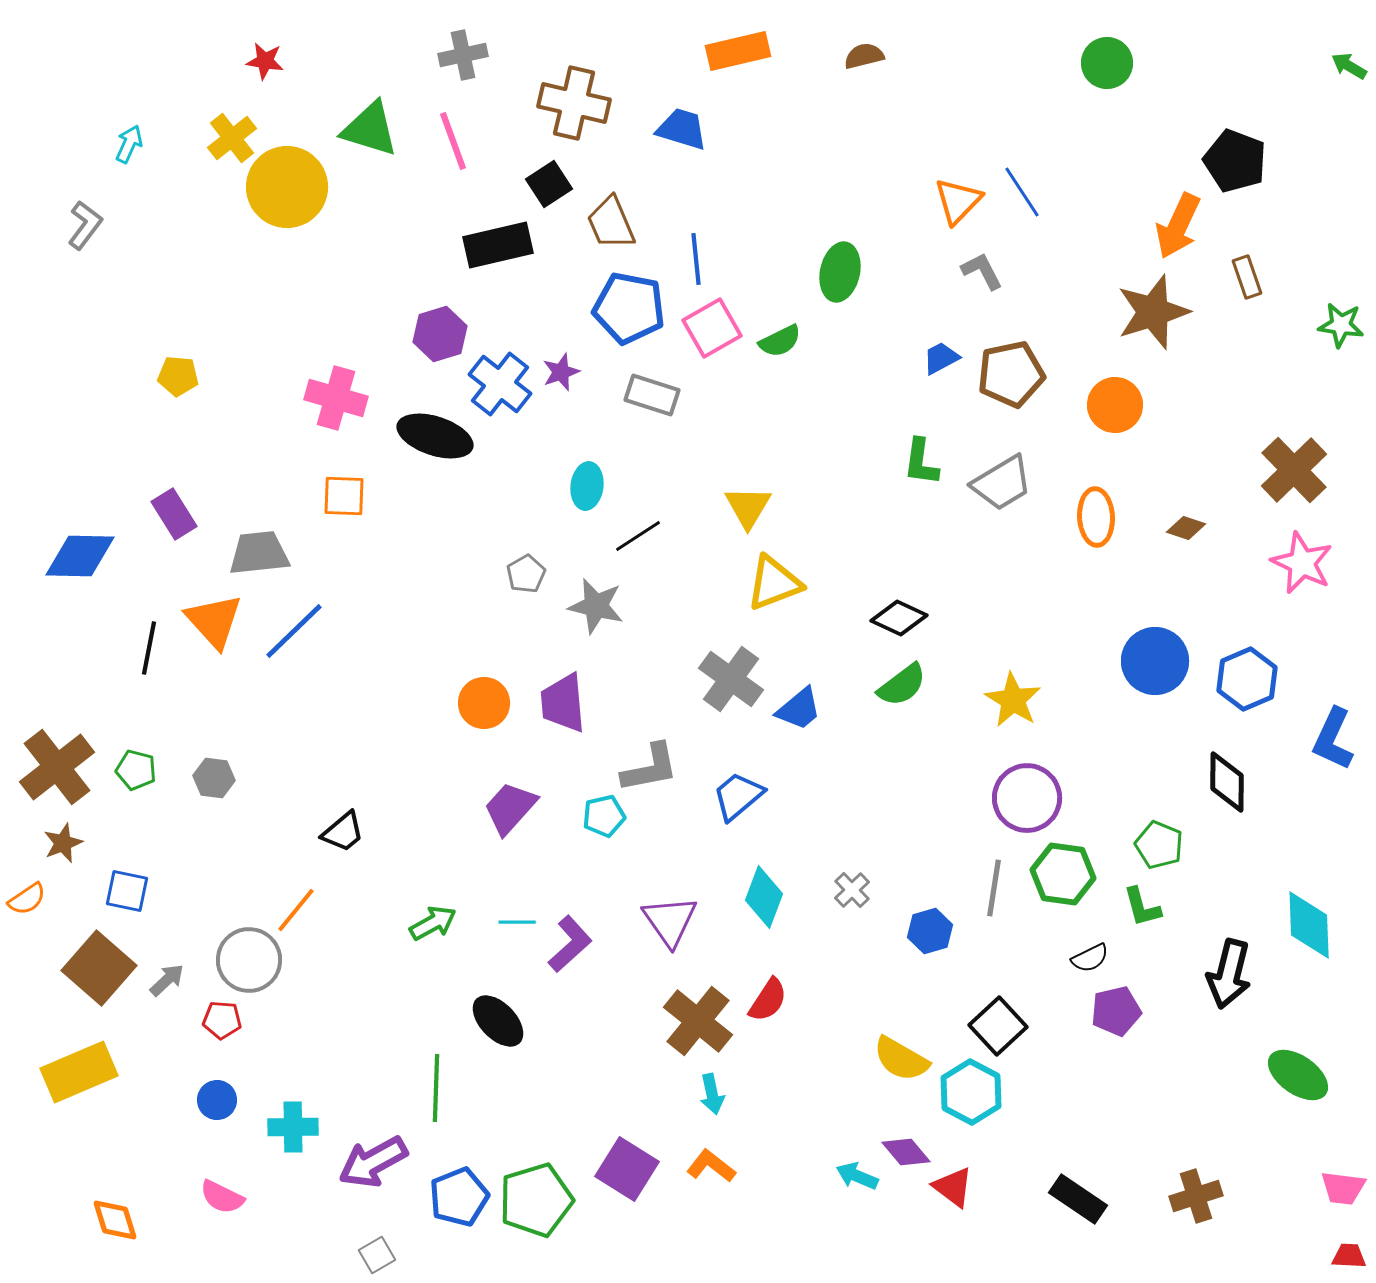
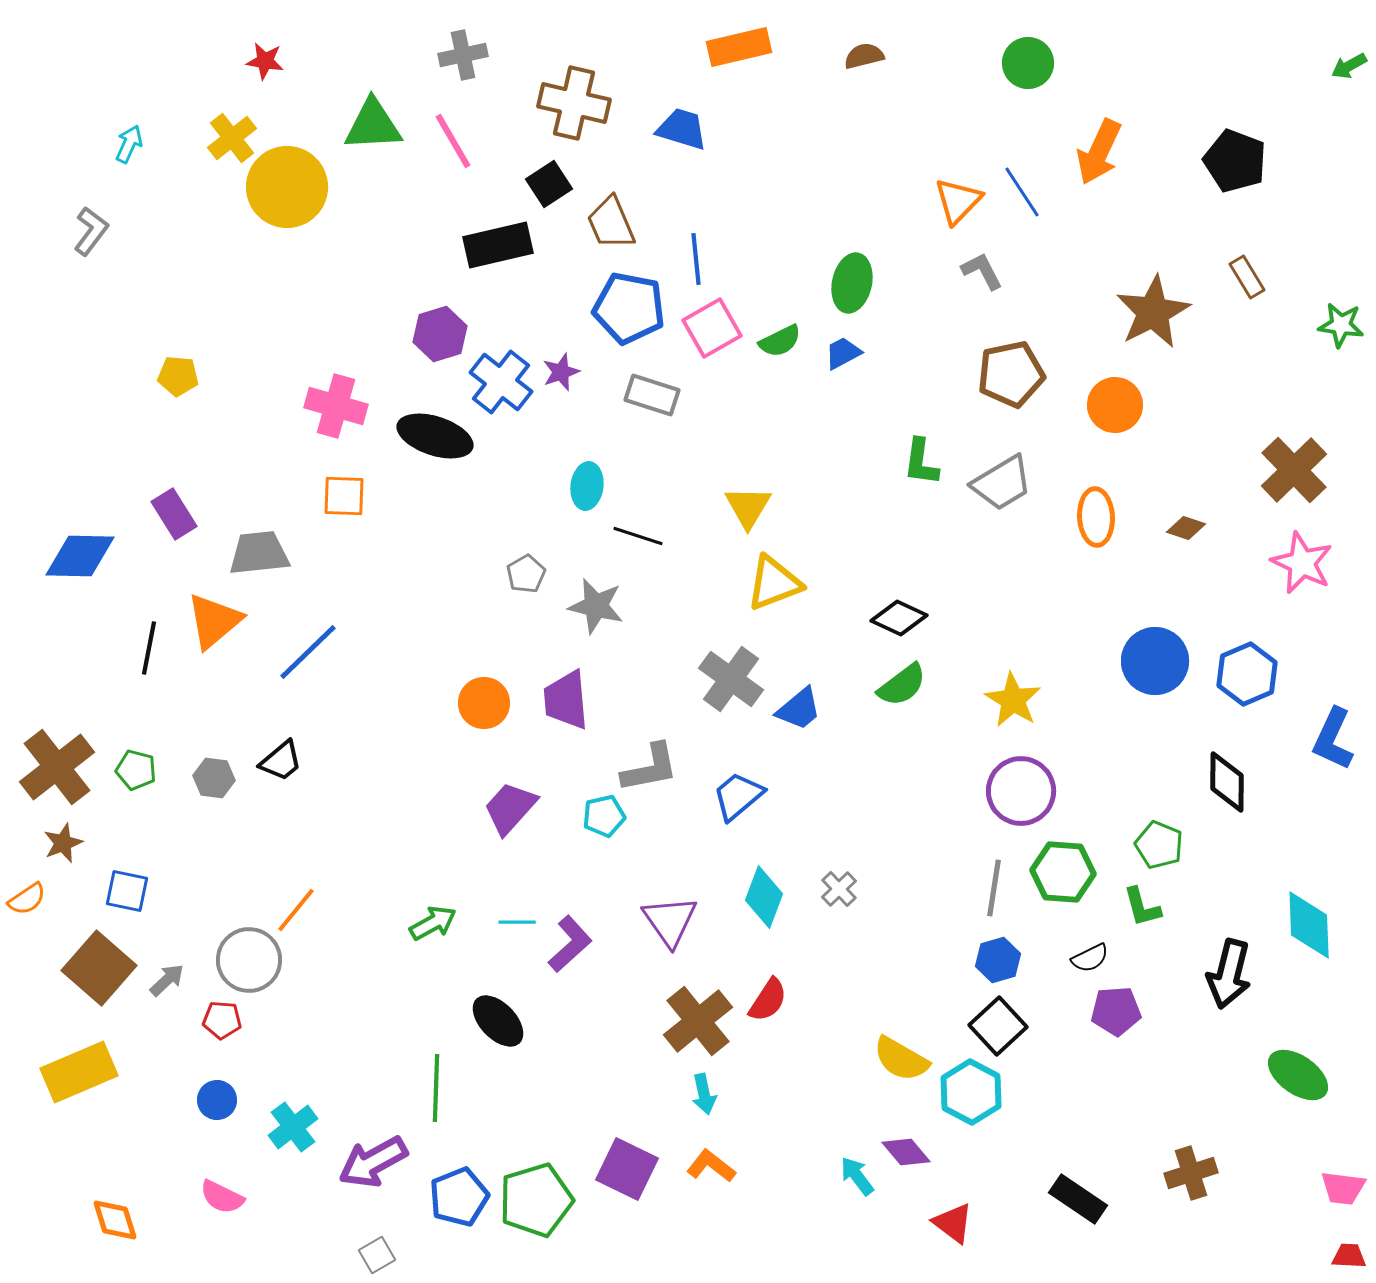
orange rectangle at (738, 51): moved 1 px right, 4 px up
green circle at (1107, 63): moved 79 px left
green arrow at (1349, 66): rotated 60 degrees counterclockwise
green triangle at (370, 129): moved 3 px right, 4 px up; rotated 20 degrees counterclockwise
pink line at (453, 141): rotated 10 degrees counterclockwise
gray L-shape at (85, 225): moved 6 px right, 6 px down
orange arrow at (1178, 226): moved 79 px left, 74 px up
green ellipse at (840, 272): moved 12 px right, 11 px down
brown rectangle at (1247, 277): rotated 12 degrees counterclockwise
brown star at (1153, 312): rotated 10 degrees counterclockwise
blue trapezoid at (941, 358): moved 98 px left, 5 px up
blue cross at (500, 384): moved 1 px right, 2 px up
pink cross at (336, 398): moved 8 px down
black line at (638, 536): rotated 51 degrees clockwise
orange triangle at (214, 621): rotated 32 degrees clockwise
blue line at (294, 631): moved 14 px right, 21 px down
blue hexagon at (1247, 679): moved 5 px up
purple trapezoid at (563, 703): moved 3 px right, 3 px up
purple circle at (1027, 798): moved 6 px left, 7 px up
black trapezoid at (343, 832): moved 62 px left, 71 px up
green hexagon at (1063, 874): moved 2 px up; rotated 4 degrees counterclockwise
gray cross at (852, 890): moved 13 px left, 1 px up
blue hexagon at (930, 931): moved 68 px right, 29 px down
purple pentagon at (1116, 1011): rotated 9 degrees clockwise
brown cross at (698, 1021): rotated 12 degrees clockwise
cyan arrow at (712, 1094): moved 8 px left
cyan cross at (293, 1127): rotated 36 degrees counterclockwise
purple square at (627, 1169): rotated 6 degrees counterclockwise
cyan arrow at (857, 1176): rotated 30 degrees clockwise
red triangle at (953, 1187): moved 36 px down
brown cross at (1196, 1196): moved 5 px left, 23 px up
